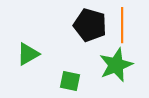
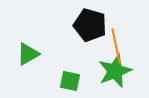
orange line: moved 6 px left, 21 px down; rotated 12 degrees counterclockwise
green star: moved 1 px left, 6 px down
